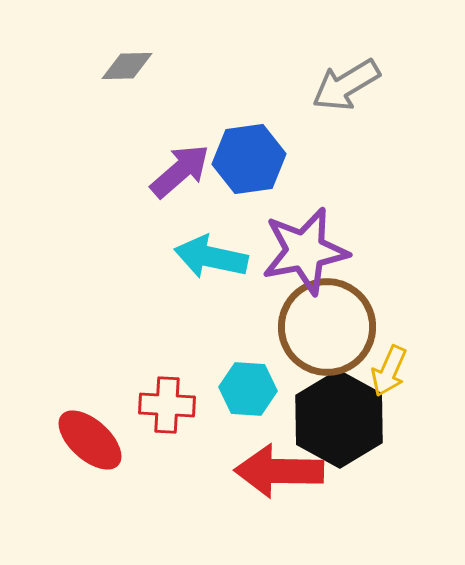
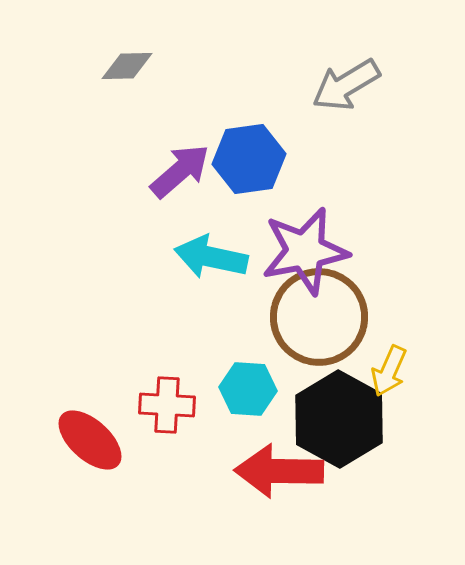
brown circle: moved 8 px left, 10 px up
